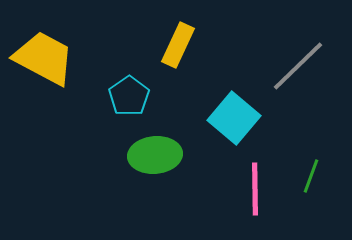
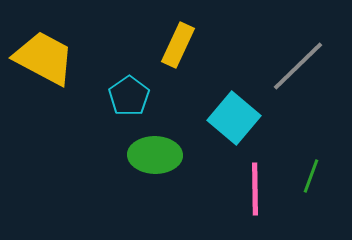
green ellipse: rotated 6 degrees clockwise
